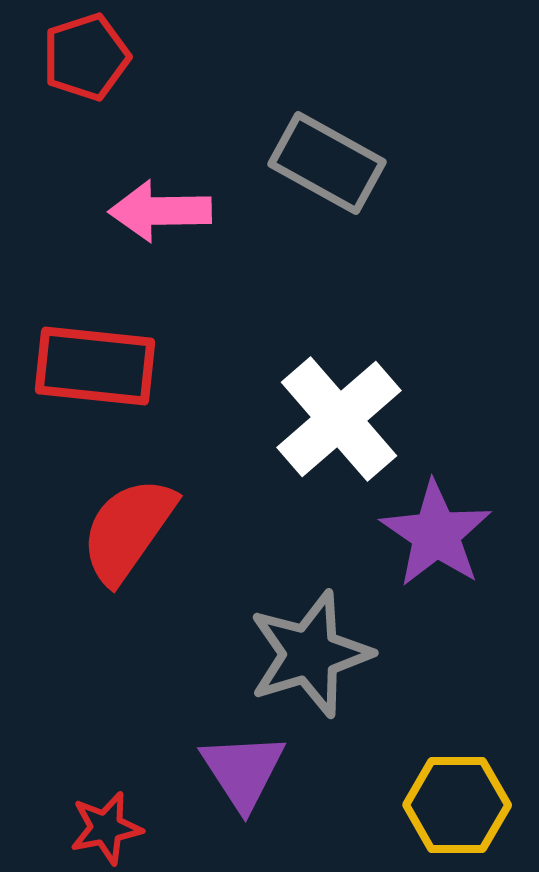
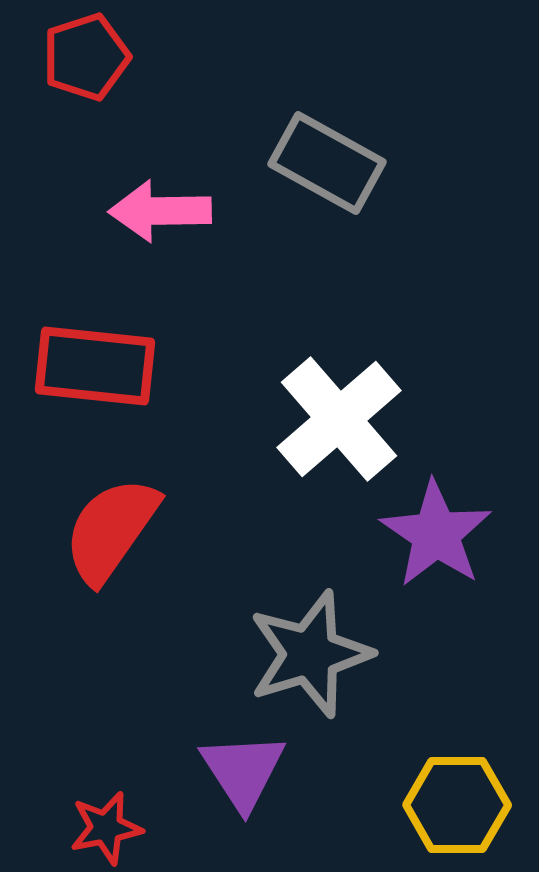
red semicircle: moved 17 px left
